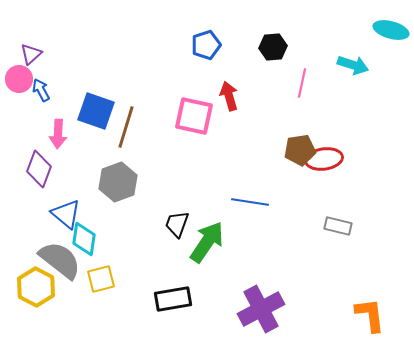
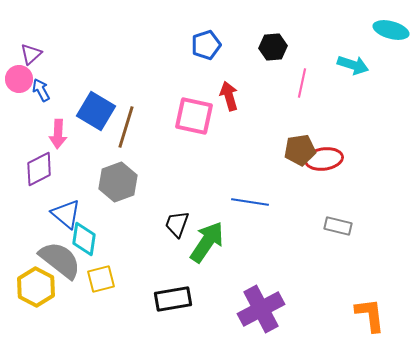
blue square: rotated 12 degrees clockwise
purple diamond: rotated 42 degrees clockwise
